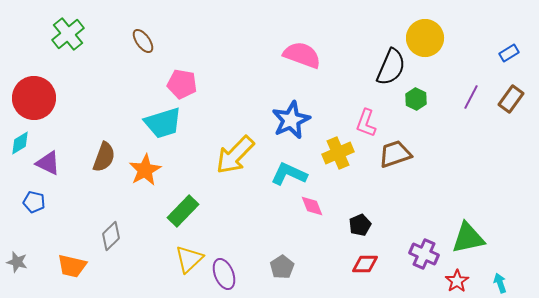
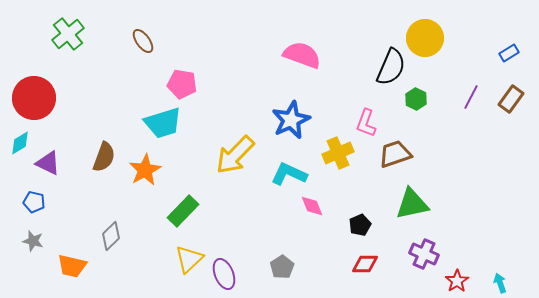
green triangle: moved 56 px left, 34 px up
gray star: moved 16 px right, 21 px up
